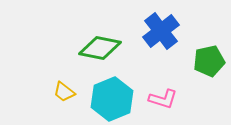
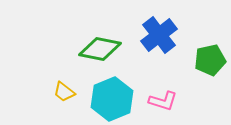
blue cross: moved 2 px left, 4 px down
green diamond: moved 1 px down
green pentagon: moved 1 px right, 1 px up
pink L-shape: moved 2 px down
